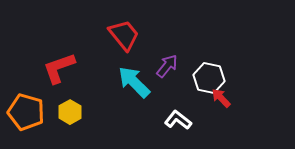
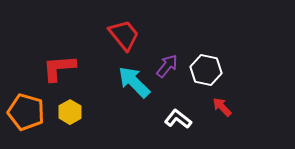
red L-shape: rotated 15 degrees clockwise
white hexagon: moved 3 px left, 8 px up
red arrow: moved 1 px right, 9 px down
white L-shape: moved 1 px up
